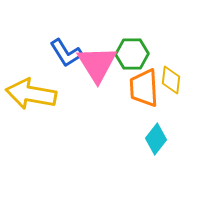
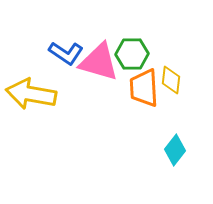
blue L-shape: rotated 24 degrees counterclockwise
pink triangle: moved 2 px right, 2 px up; rotated 42 degrees counterclockwise
cyan diamond: moved 19 px right, 11 px down
